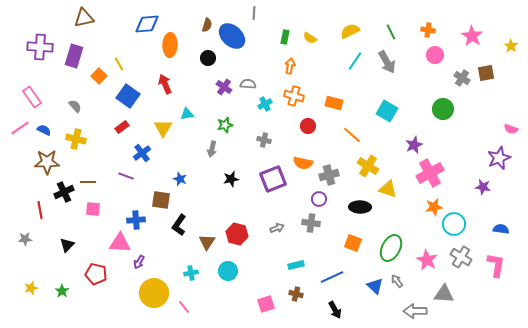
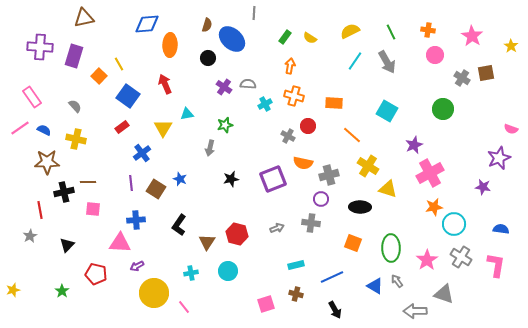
blue ellipse at (232, 36): moved 3 px down
green rectangle at (285, 37): rotated 24 degrees clockwise
orange rectangle at (334, 103): rotated 12 degrees counterclockwise
gray cross at (264, 140): moved 24 px right, 4 px up; rotated 16 degrees clockwise
gray arrow at (212, 149): moved 2 px left, 1 px up
purple line at (126, 176): moved 5 px right, 7 px down; rotated 63 degrees clockwise
black cross at (64, 192): rotated 12 degrees clockwise
purple circle at (319, 199): moved 2 px right
brown square at (161, 200): moved 5 px left, 11 px up; rotated 24 degrees clockwise
gray star at (25, 239): moved 5 px right, 3 px up; rotated 24 degrees counterclockwise
green ellipse at (391, 248): rotated 28 degrees counterclockwise
pink star at (427, 260): rotated 10 degrees clockwise
purple arrow at (139, 262): moved 2 px left, 4 px down; rotated 32 degrees clockwise
blue triangle at (375, 286): rotated 12 degrees counterclockwise
yellow star at (31, 288): moved 18 px left, 2 px down
gray triangle at (444, 294): rotated 15 degrees clockwise
